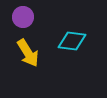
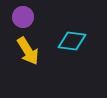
yellow arrow: moved 2 px up
